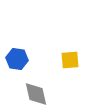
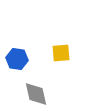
yellow square: moved 9 px left, 7 px up
